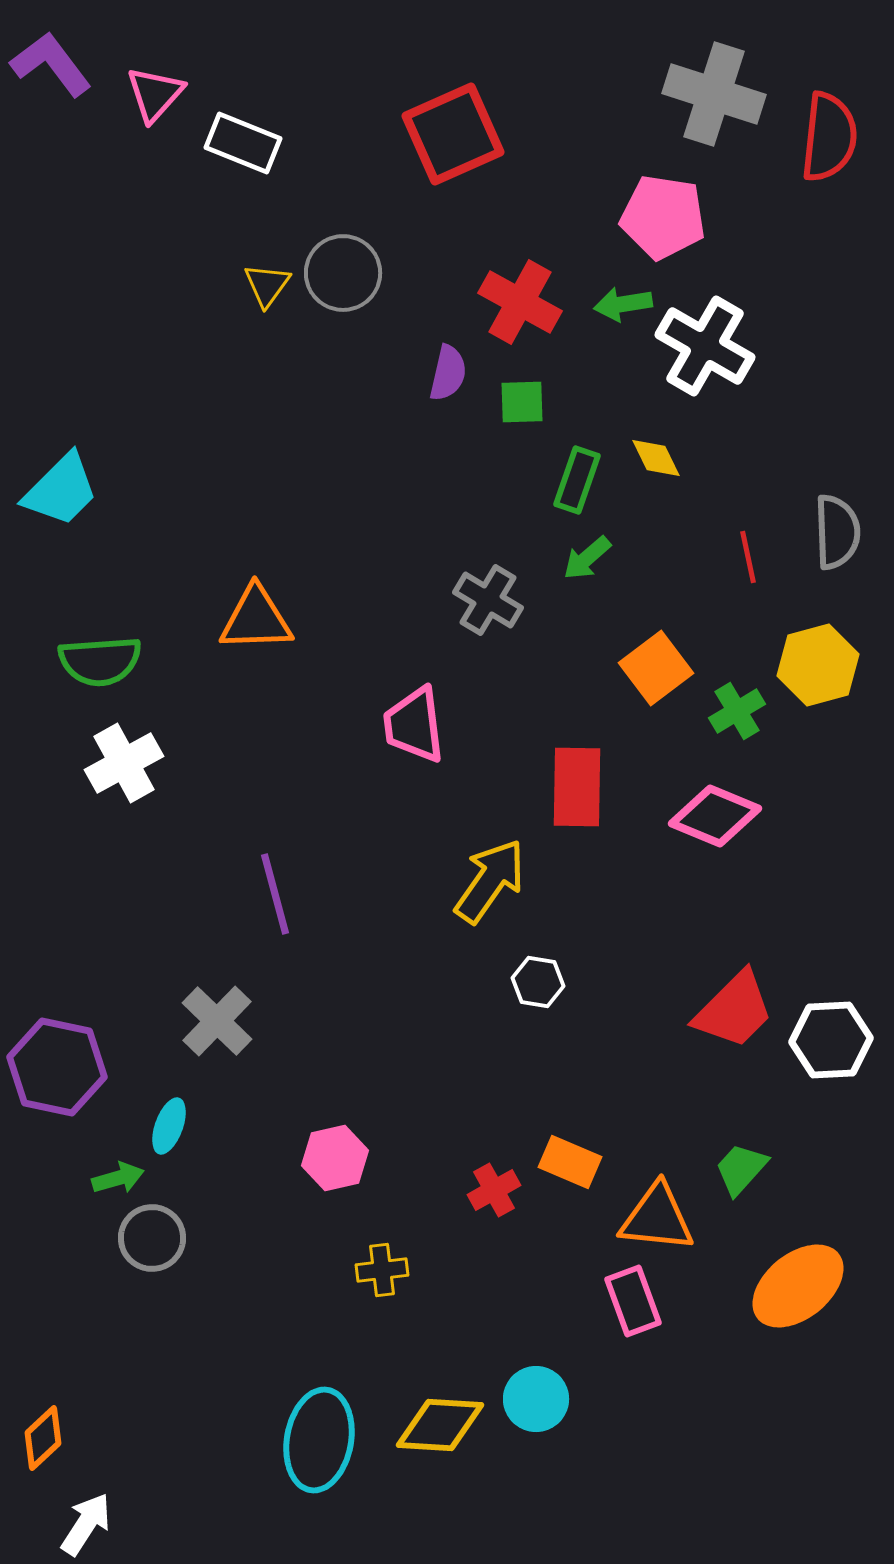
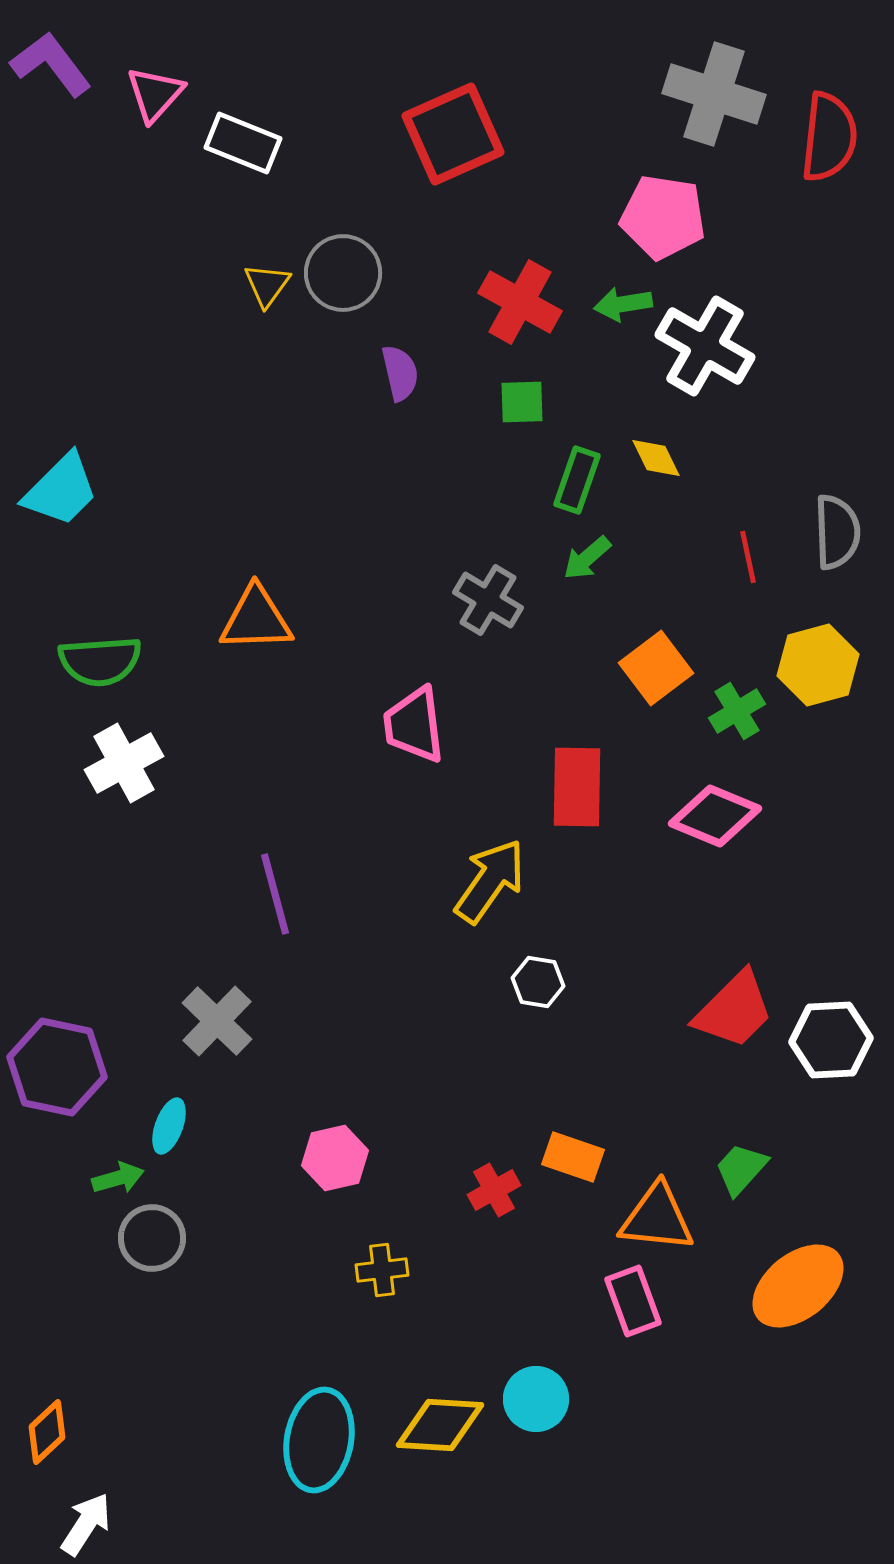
purple semicircle at (448, 373): moved 48 px left; rotated 26 degrees counterclockwise
orange rectangle at (570, 1162): moved 3 px right, 5 px up; rotated 4 degrees counterclockwise
orange diamond at (43, 1438): moved 4 px right, 6 px up
